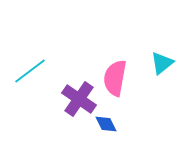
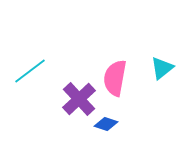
cyan triangle: moved 5 px down
purple cross: rotated 12 degrees clockwise
blue diamond: rotated 45 degrees counterclockwise
